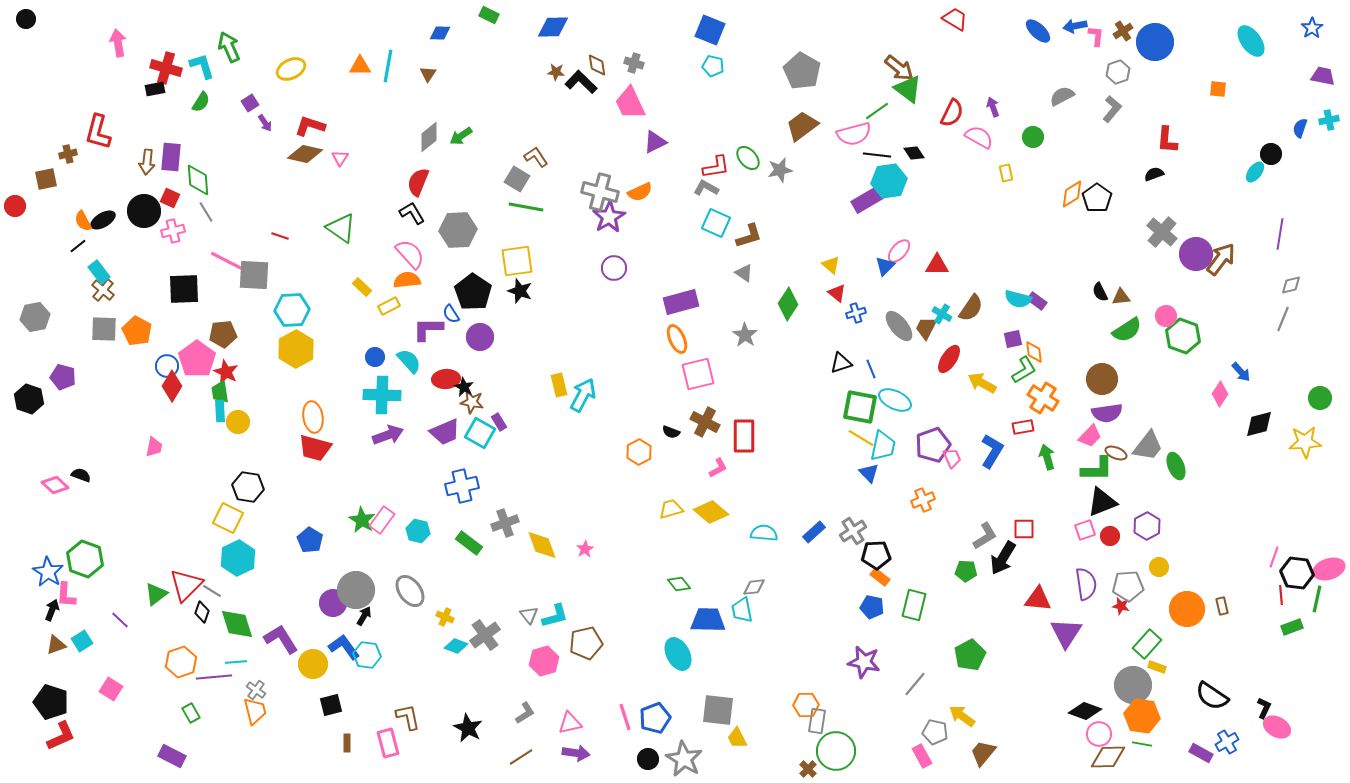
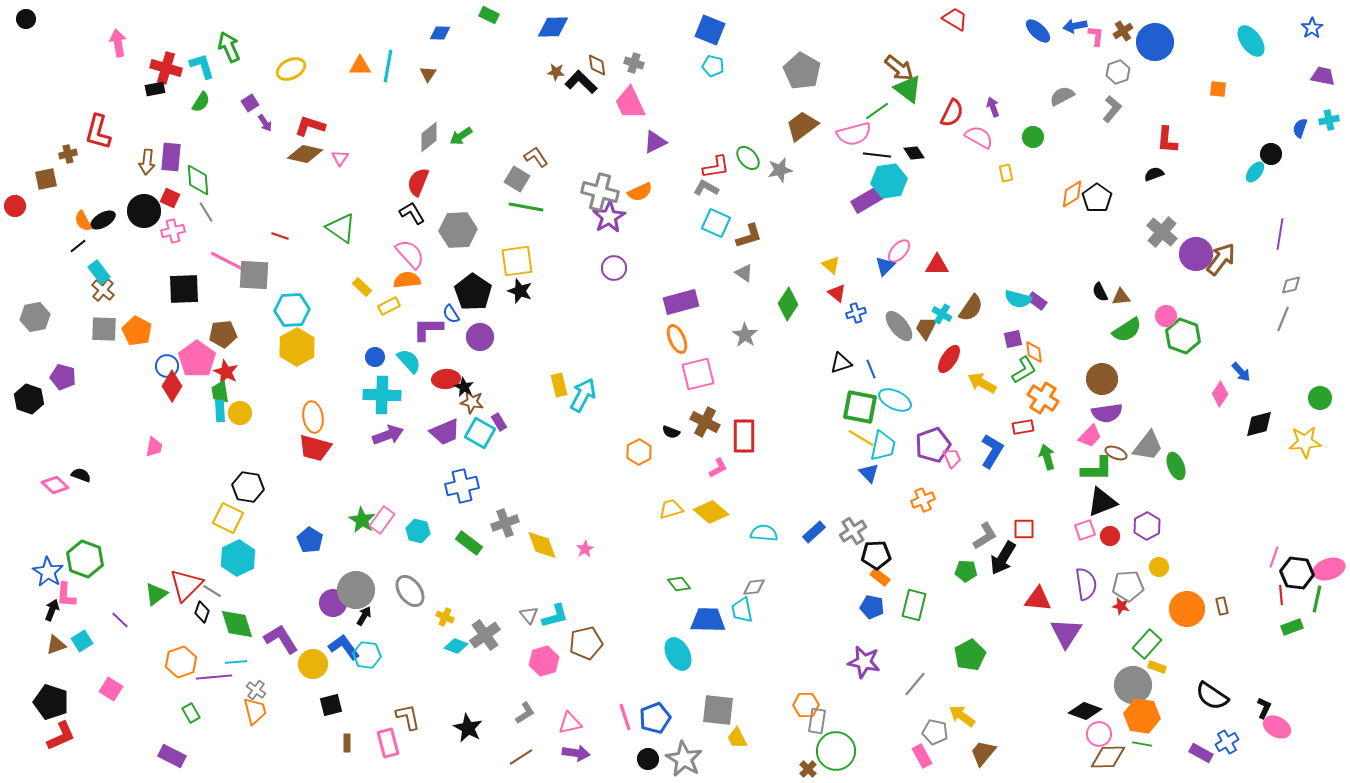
yellow hexagon at (296, 349): moved 1 px right, 2 px up
yellow circle at (238, 422): moved 2 px right, 9 px up
